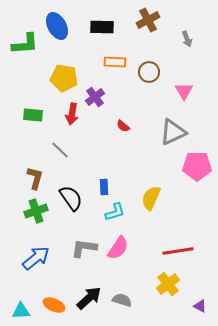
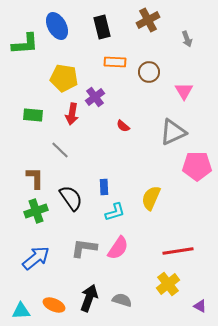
black rectangle: rotated 75 degrees clockwise
brown L-shape: rotated 15 degrees counterclockwise
black arrow: rotated 28 degrees counterclockwise
